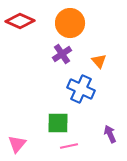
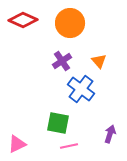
red diamond: moved 3 px right, 1 px up
purple cross: moved 7 px down
blue cross: rotated 12 degrees clockwise
green square: rotated 10 degrees clockwise
purple arrow: rotated 42 degrees clockwise
pink triangle: rotated 24 degrees clockwise
